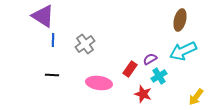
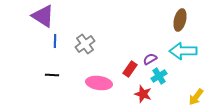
blue line: moved 2 px right, 1 px down
cyan arrow: rotated 24 degrees clockwise
